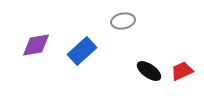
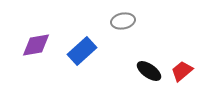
red trapezoid: rotated 15 degrees counterclockwise
